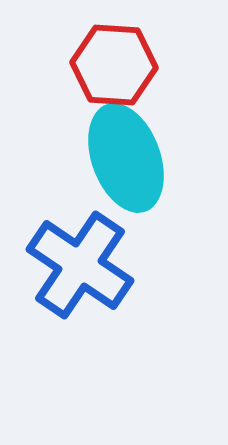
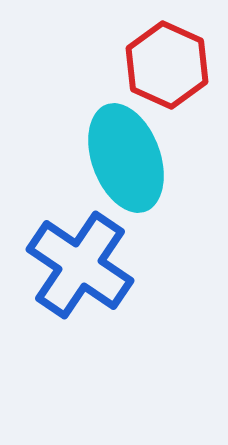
red hexagon: moved 53 px right; rotated 20 degrees clockwise
